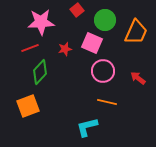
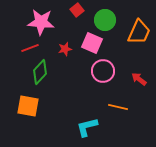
pink star: rotated 8 degrees clockwise
orange trapezoid: moved 3 px right
red arrow: moved 1 px right, 1 px down
orange line: moved 11 px right, 5 px down
orange square: rotated 30 degrees clockwise
